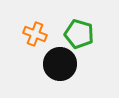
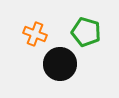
green pentagon: moved 7 px right, 2 px up
